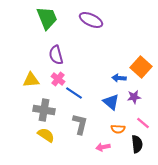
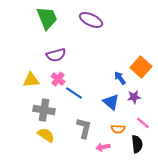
purple semicircle: rotated 90 degrees counterclockwise
blue arrow: moved 1 px right; rotated 48 degrees clockwise
gray L-shape: moved 4 px right, 4 px down
